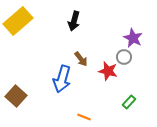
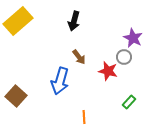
brown arrow: moved 2 px left, 2 px up
blue arrow: moved 2 px left, 2 px down
orange line: rotated 64 degrees clockwise
